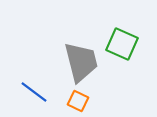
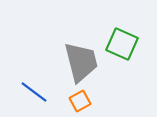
orange square: moved 2 px right; rotated 35 degrees clockwise
